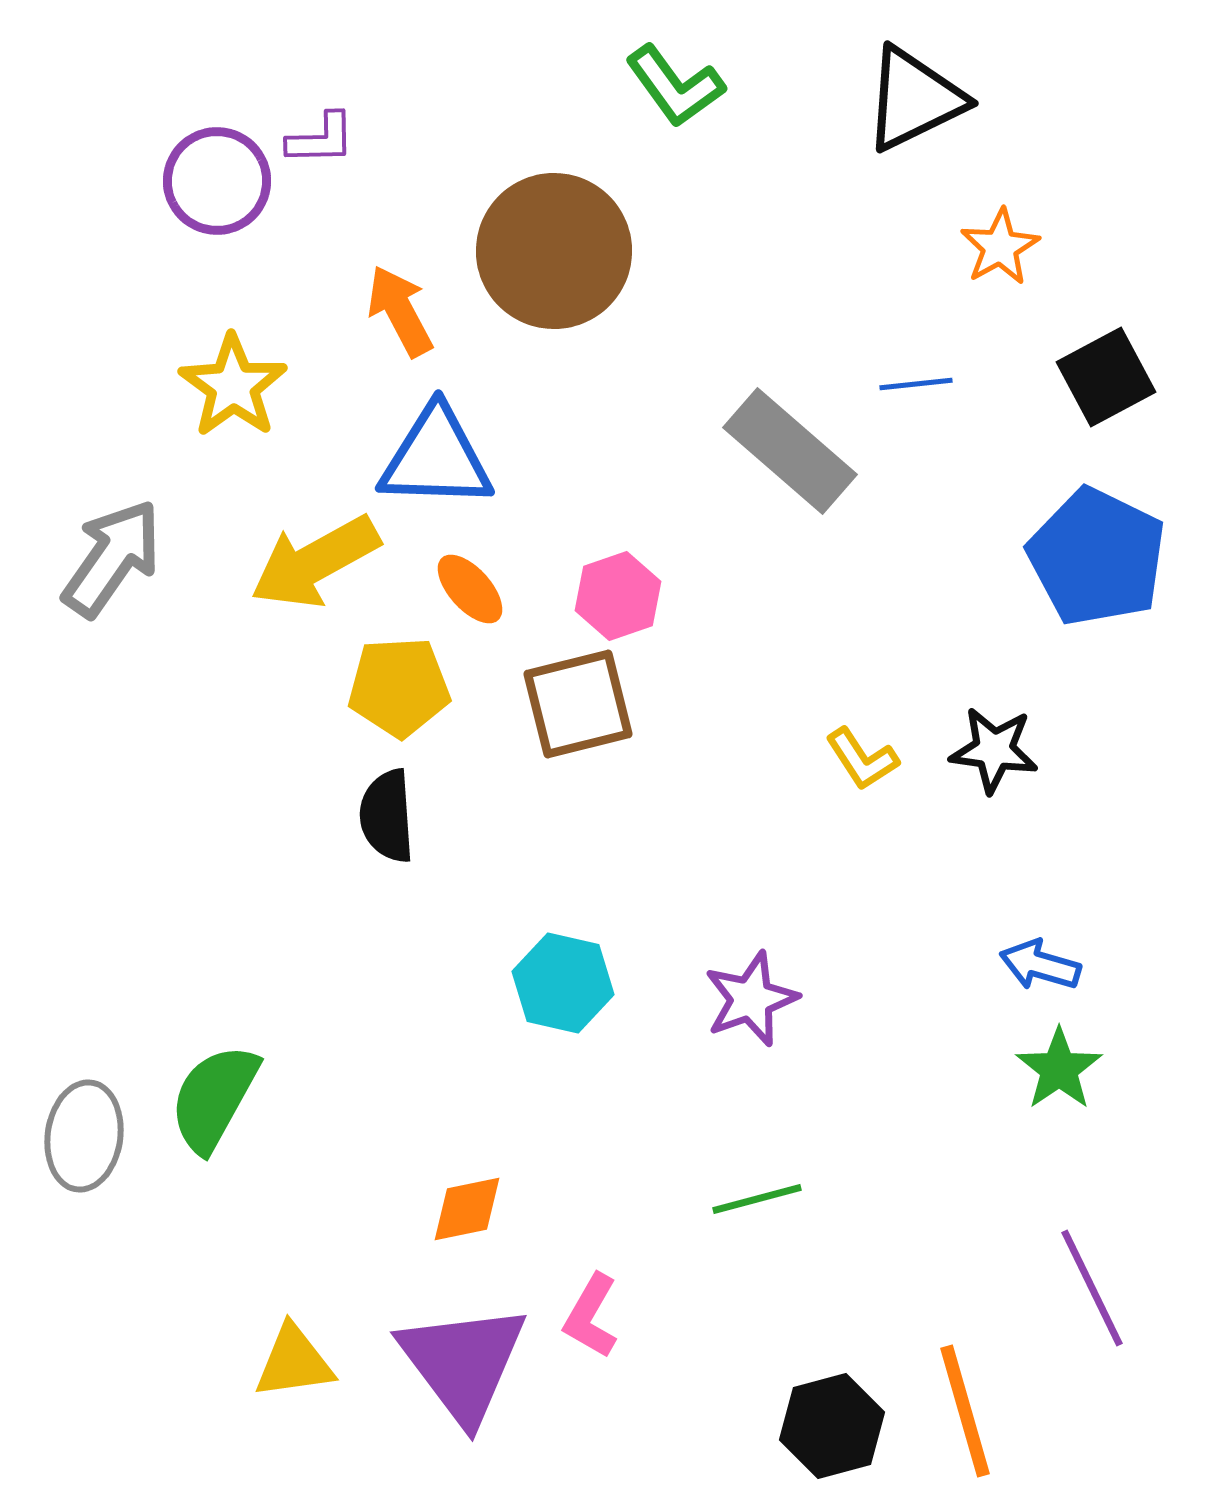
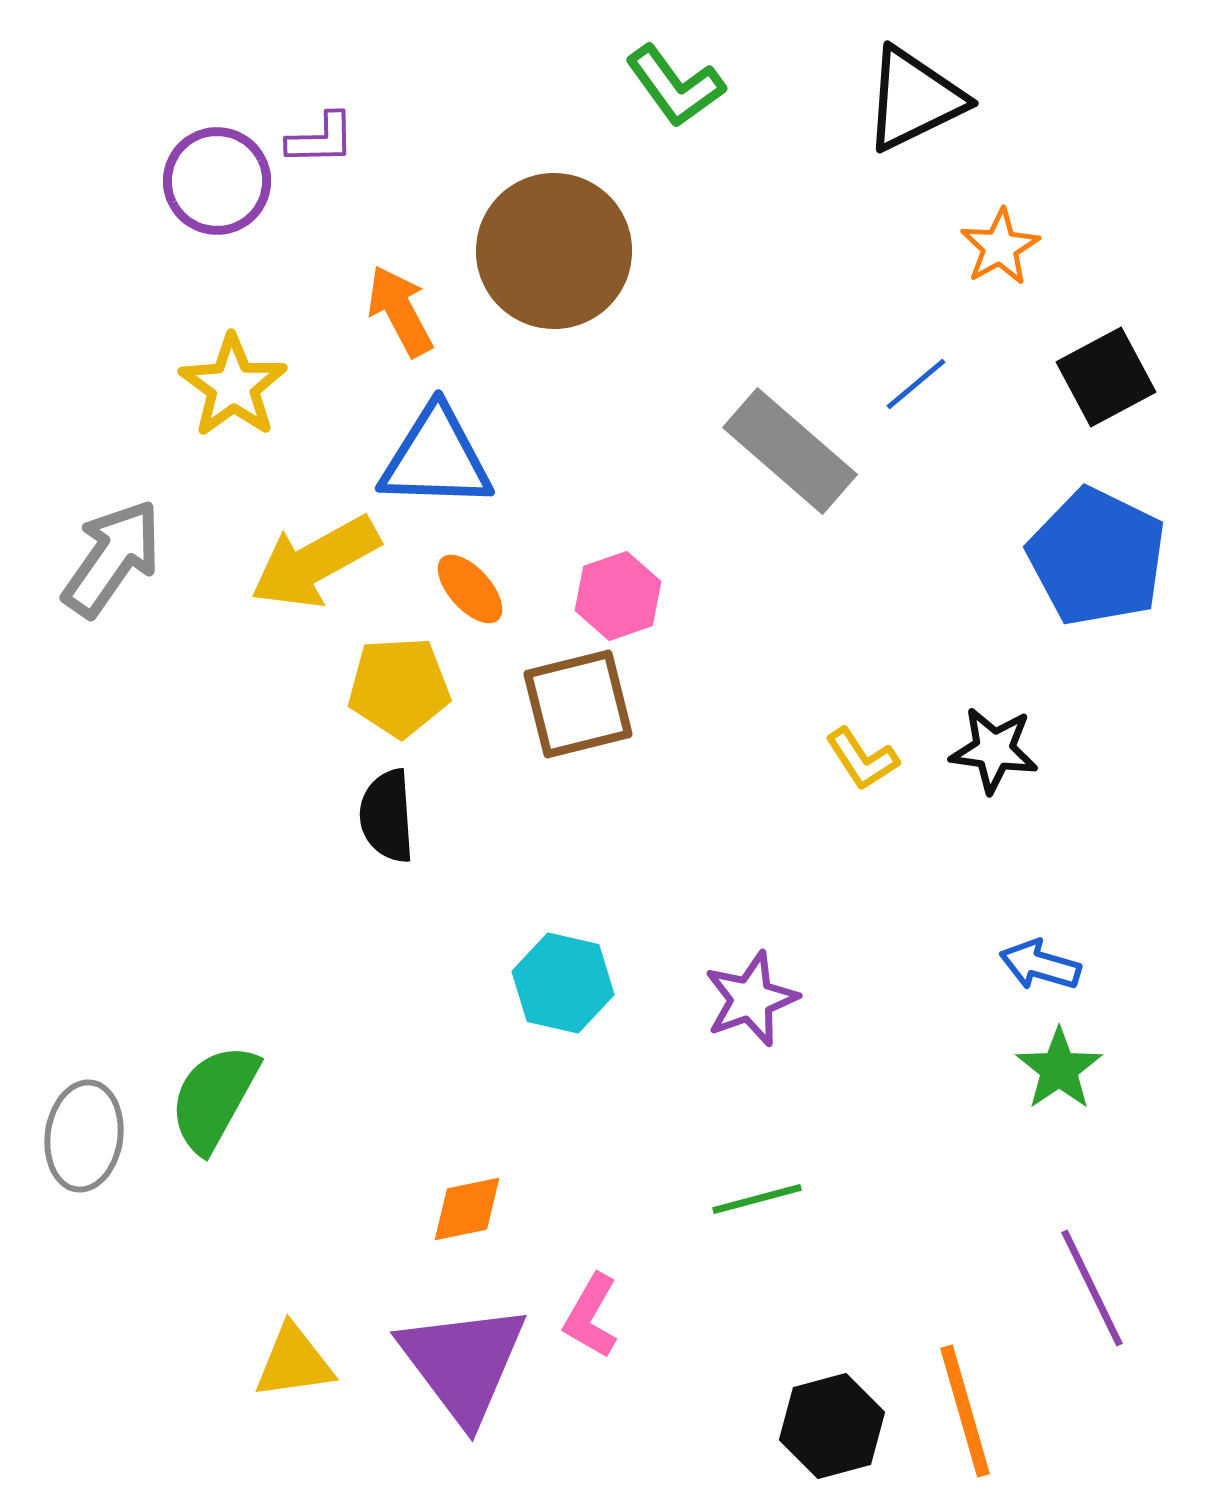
blue line: rotated 34 degrees counterclockwise
